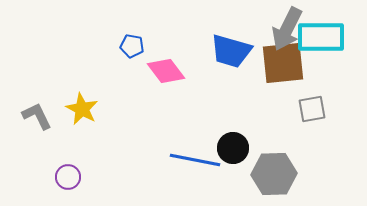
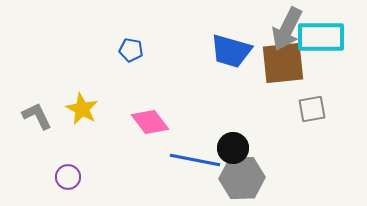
blue pentagon: moved 1 px left, 4 px down
pink diamond: moved 16 px left, 51 px down
gray hexagon: moved 32 px left, 4 px down
